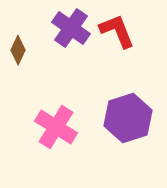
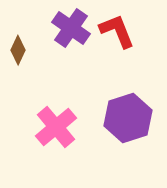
pink cross: rotated 18 degrees clockwise
